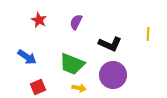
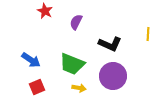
red star: moved 6 px right, 9 px up
blue arrow: moved 4 px right, 3 px down
purple circle: moved 1 px down
red square: moved 1 px left
